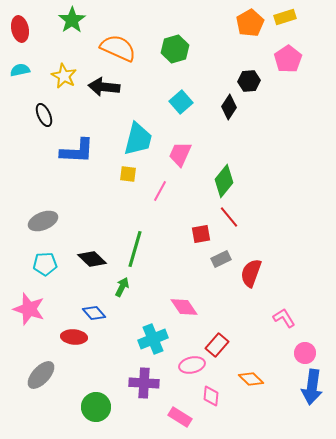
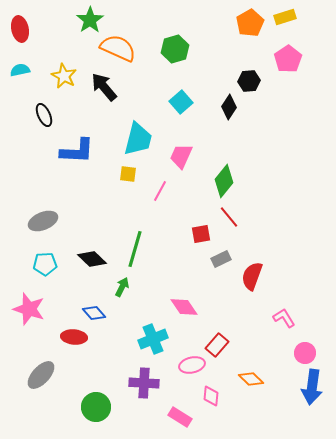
green star at (72, 20): moved 18 px right
black arrow at (104, 87): rotated 44 degrees clockwise
pink trapezoid at (180, 154): moved 1 px right, 2 px down
red semicircle at (251, 273): moved 1 px right, 3 px down
